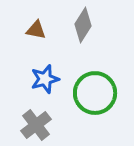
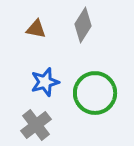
brown triangle: moved 1 px up
blue star: moved 3 px down
